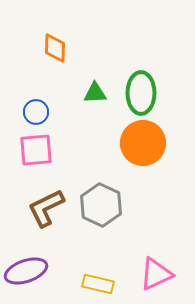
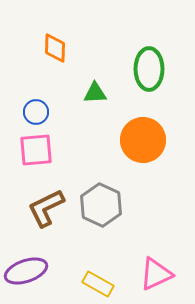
green ellipse: moved 8 px right, 24 px up
orange circle: moved 3 px up
yellow rectangle: rotated 16 degrees clockwise
